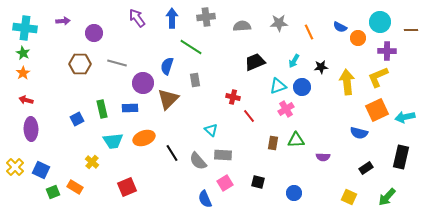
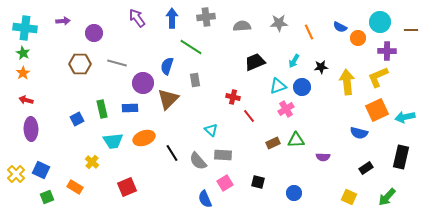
brown rectangle at (273, 143): rotated 56 degrees clockwise
yellow cross at (15, 167): moved 1 px right, 7 px down
green square at (53, 192): moved 6 px left, 5 px down
